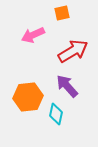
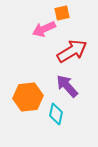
pink arrow: moved 11 px right, 6 px up
red arrow: moved 1 px left
